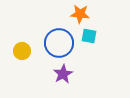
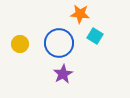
cyan square: moved 6 px right; rotated 21 degrees clockwise
yellow circle: moved 2 px left, 7 px up
